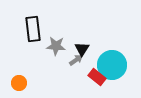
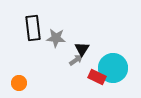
black rectangle: moved 1 px up
gray star: moved 8 px up
cyan circle: moved 1 px right, 3 px down
red rectangle: rotated 12 degrees counterclockwise
